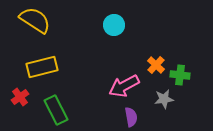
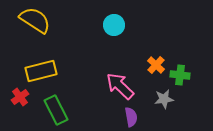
yellow rectangle: moved 1 px left, 4 px down
pink arrow: moved 4 px left; rotated 72 degrees clockwise
